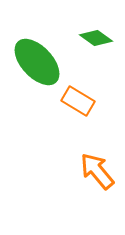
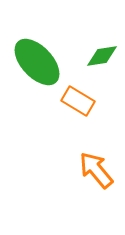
green diamond: moved 6 px right, 18 px down; rotated 44 degrees counterclockwise
orange arrow: moved 1 px left, 1 px up
